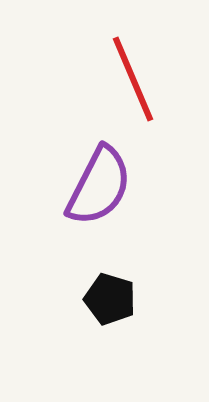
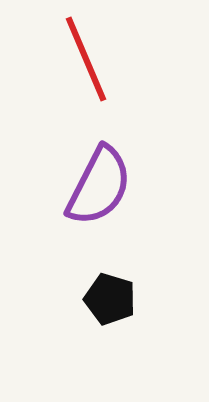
red line: moved 47 px left, 20 px up
